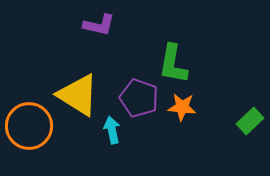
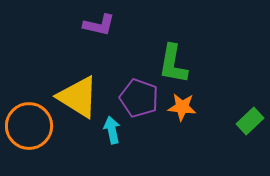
yellow triangle: moved 2 px down
